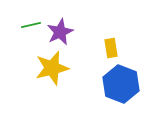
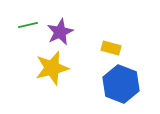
green line: moved 3 px left
yellow rectangle: rotated 66 degrees counterclockwise
